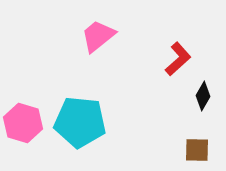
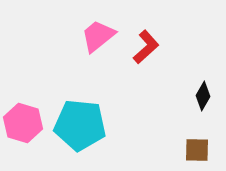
red L-shape: moved 32 px left, 12 px up
cyan pentagon: moved 3 px down
